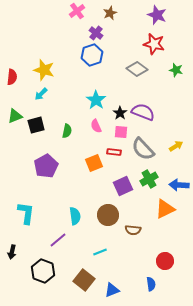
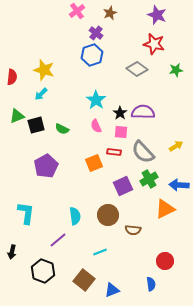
green star: rotated 24 degrees counterclockwise
purple semicircle: rotated 20 degrees counterclockwise
green triangle: moved 2 px right
green semicircle: moved 5 px left, 2 px up; rotated 104 degrees clockwise
gray semicircle: moved 3 px down
